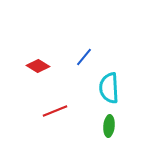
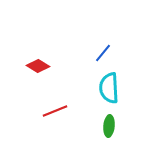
blue line: moved 19 px right, 4 px up
